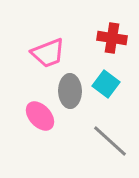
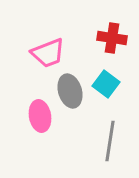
gray ellipse: rotated 16 degrees counterclockwise
pink ellipse: rotated 32 degrees clockwise
gray line: rotated 57 degrees clockwise
